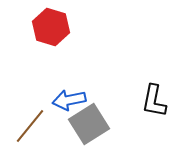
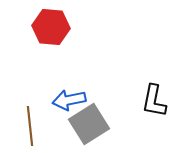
red hexagon: rotated 12 degrees counterclockwise
brown line: rotated 45 degrees counterclockwise
